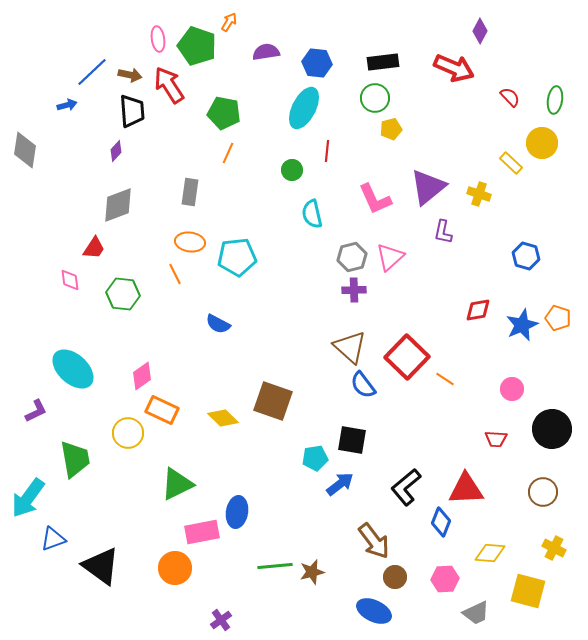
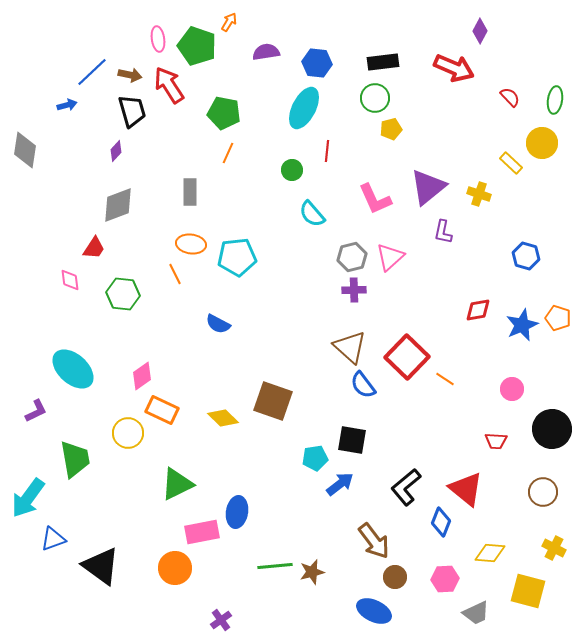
black trapezoid at (132, 111): rotated 12 degrees counterclockwise
gray rectangle at (190, 192): rotated 8 degrees counterclockwise
cyan semicircle at (312, 214): rotated 28 degrees counterclockwise
orange ellipse at (190, 242): moved 1 px right, 2 px down
red trapezoid at (496, 439): moved 2 px down
red triangle at (466, 489): rotated 42 degrees clockwise
